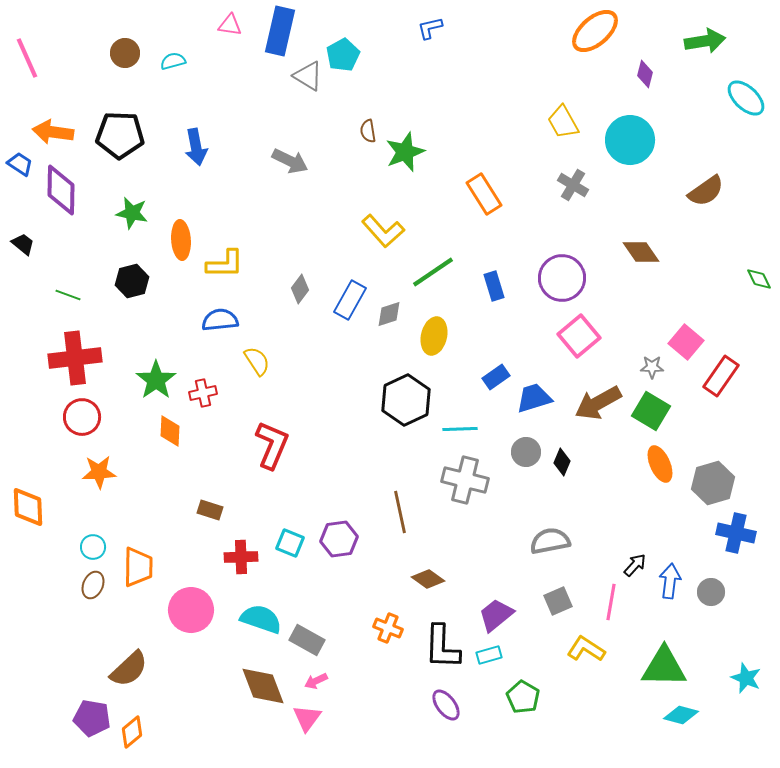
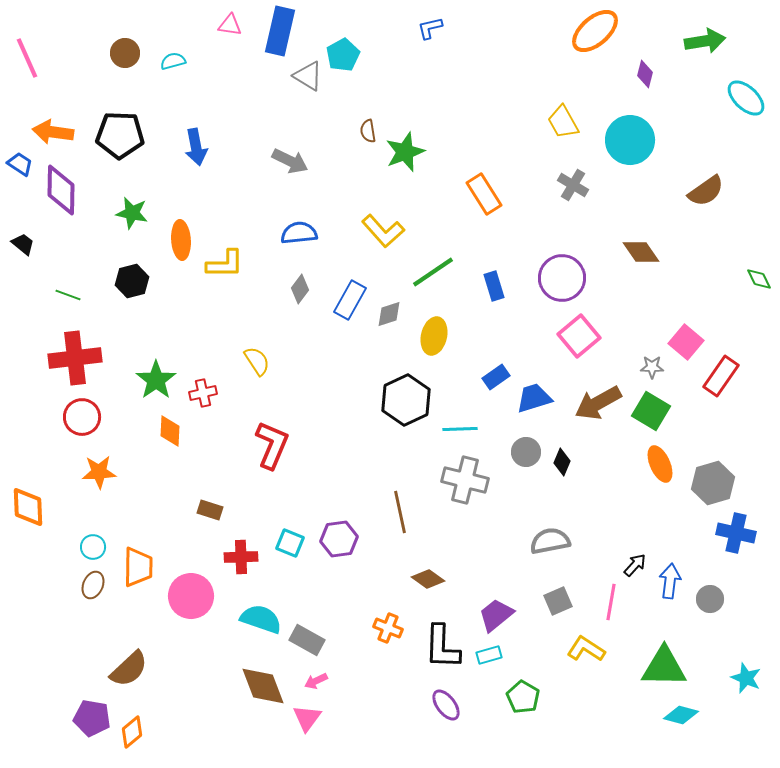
blue semicircle at (220, 320): moved 79 px right, 87 px up
gray circle at (711, 592): moved 1 px left, 7 px down
pink circle at (191, 610): moved 14 px up
